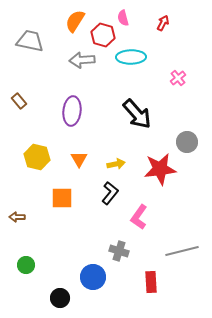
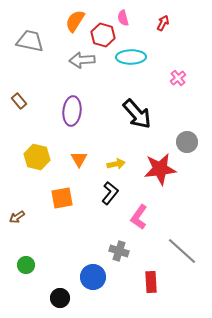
orange square: rotated 10 degrees counterclockwise
brown arrow: rotated 35 degrees counterclockwise
gray line: rotated 56 degrees clockwise
